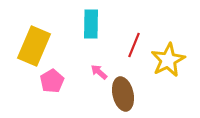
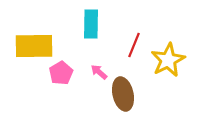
yellow rectangle: rotated 66 degrees clockwise
pink pentagon: moved 9 px right, 8 px up
